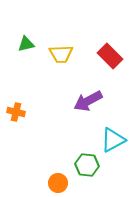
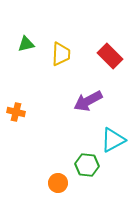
yellow trapezoid: rotated 85 degrees counterclockwise
